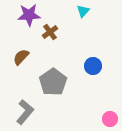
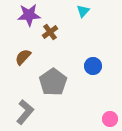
brown semicircle: moved 2 px right
